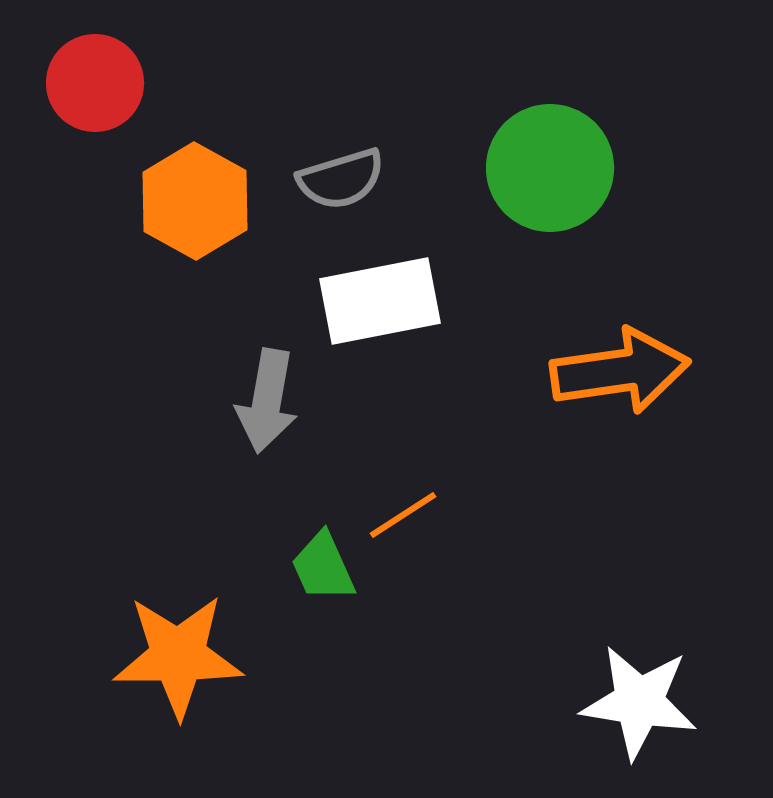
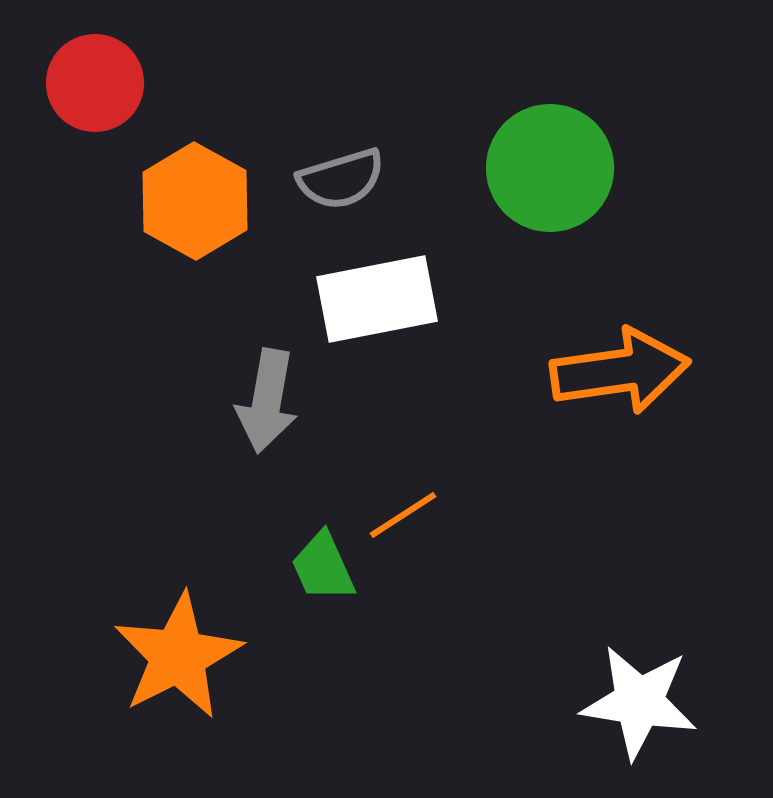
white rectangle: moved 3 px left, 2 px up
orange star: rotated 27 degrees counterclockwise
